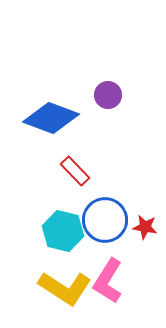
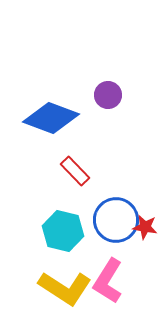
blue circle: moved 11 px right
